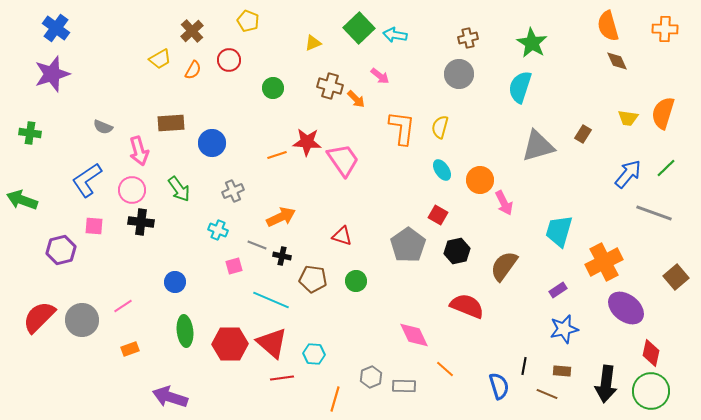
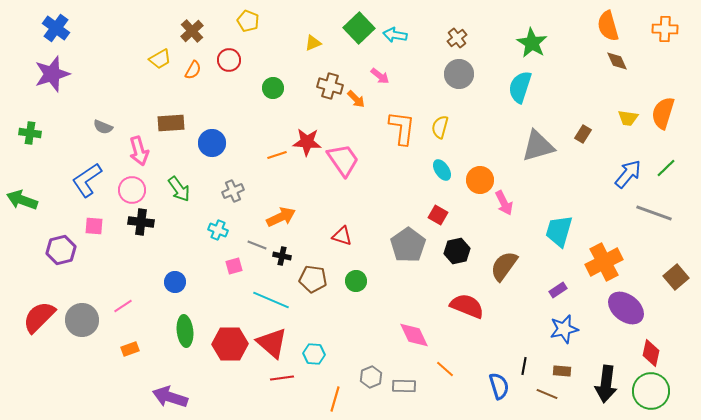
brown cross at (468, 38): moved 11 px left; rotated 24 degrees counterclockwise
